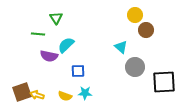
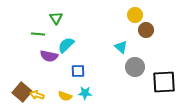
brown square: rotated 30 degrees counterclockwise
